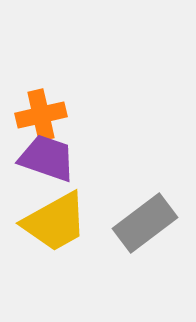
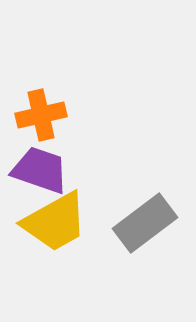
purple trapezoid: moved 7 px left, 12 px down
